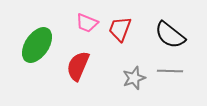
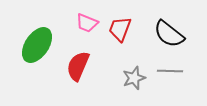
black semicircle: moved 1 px left, 1 px up
